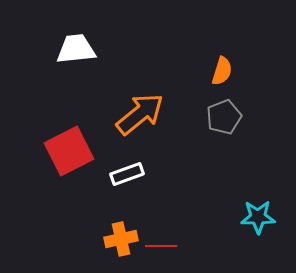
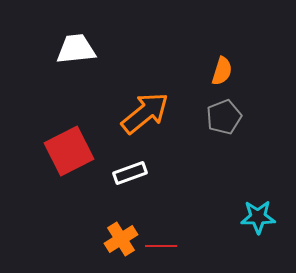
orange arrow: moved 5 px right, 1 px up
white rectangle: moved 3 px right, 1 px up
orange cross: rotated 20 degrees counterclockwise
